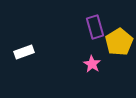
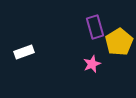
pink star: rotated 18 degrees clockwise
